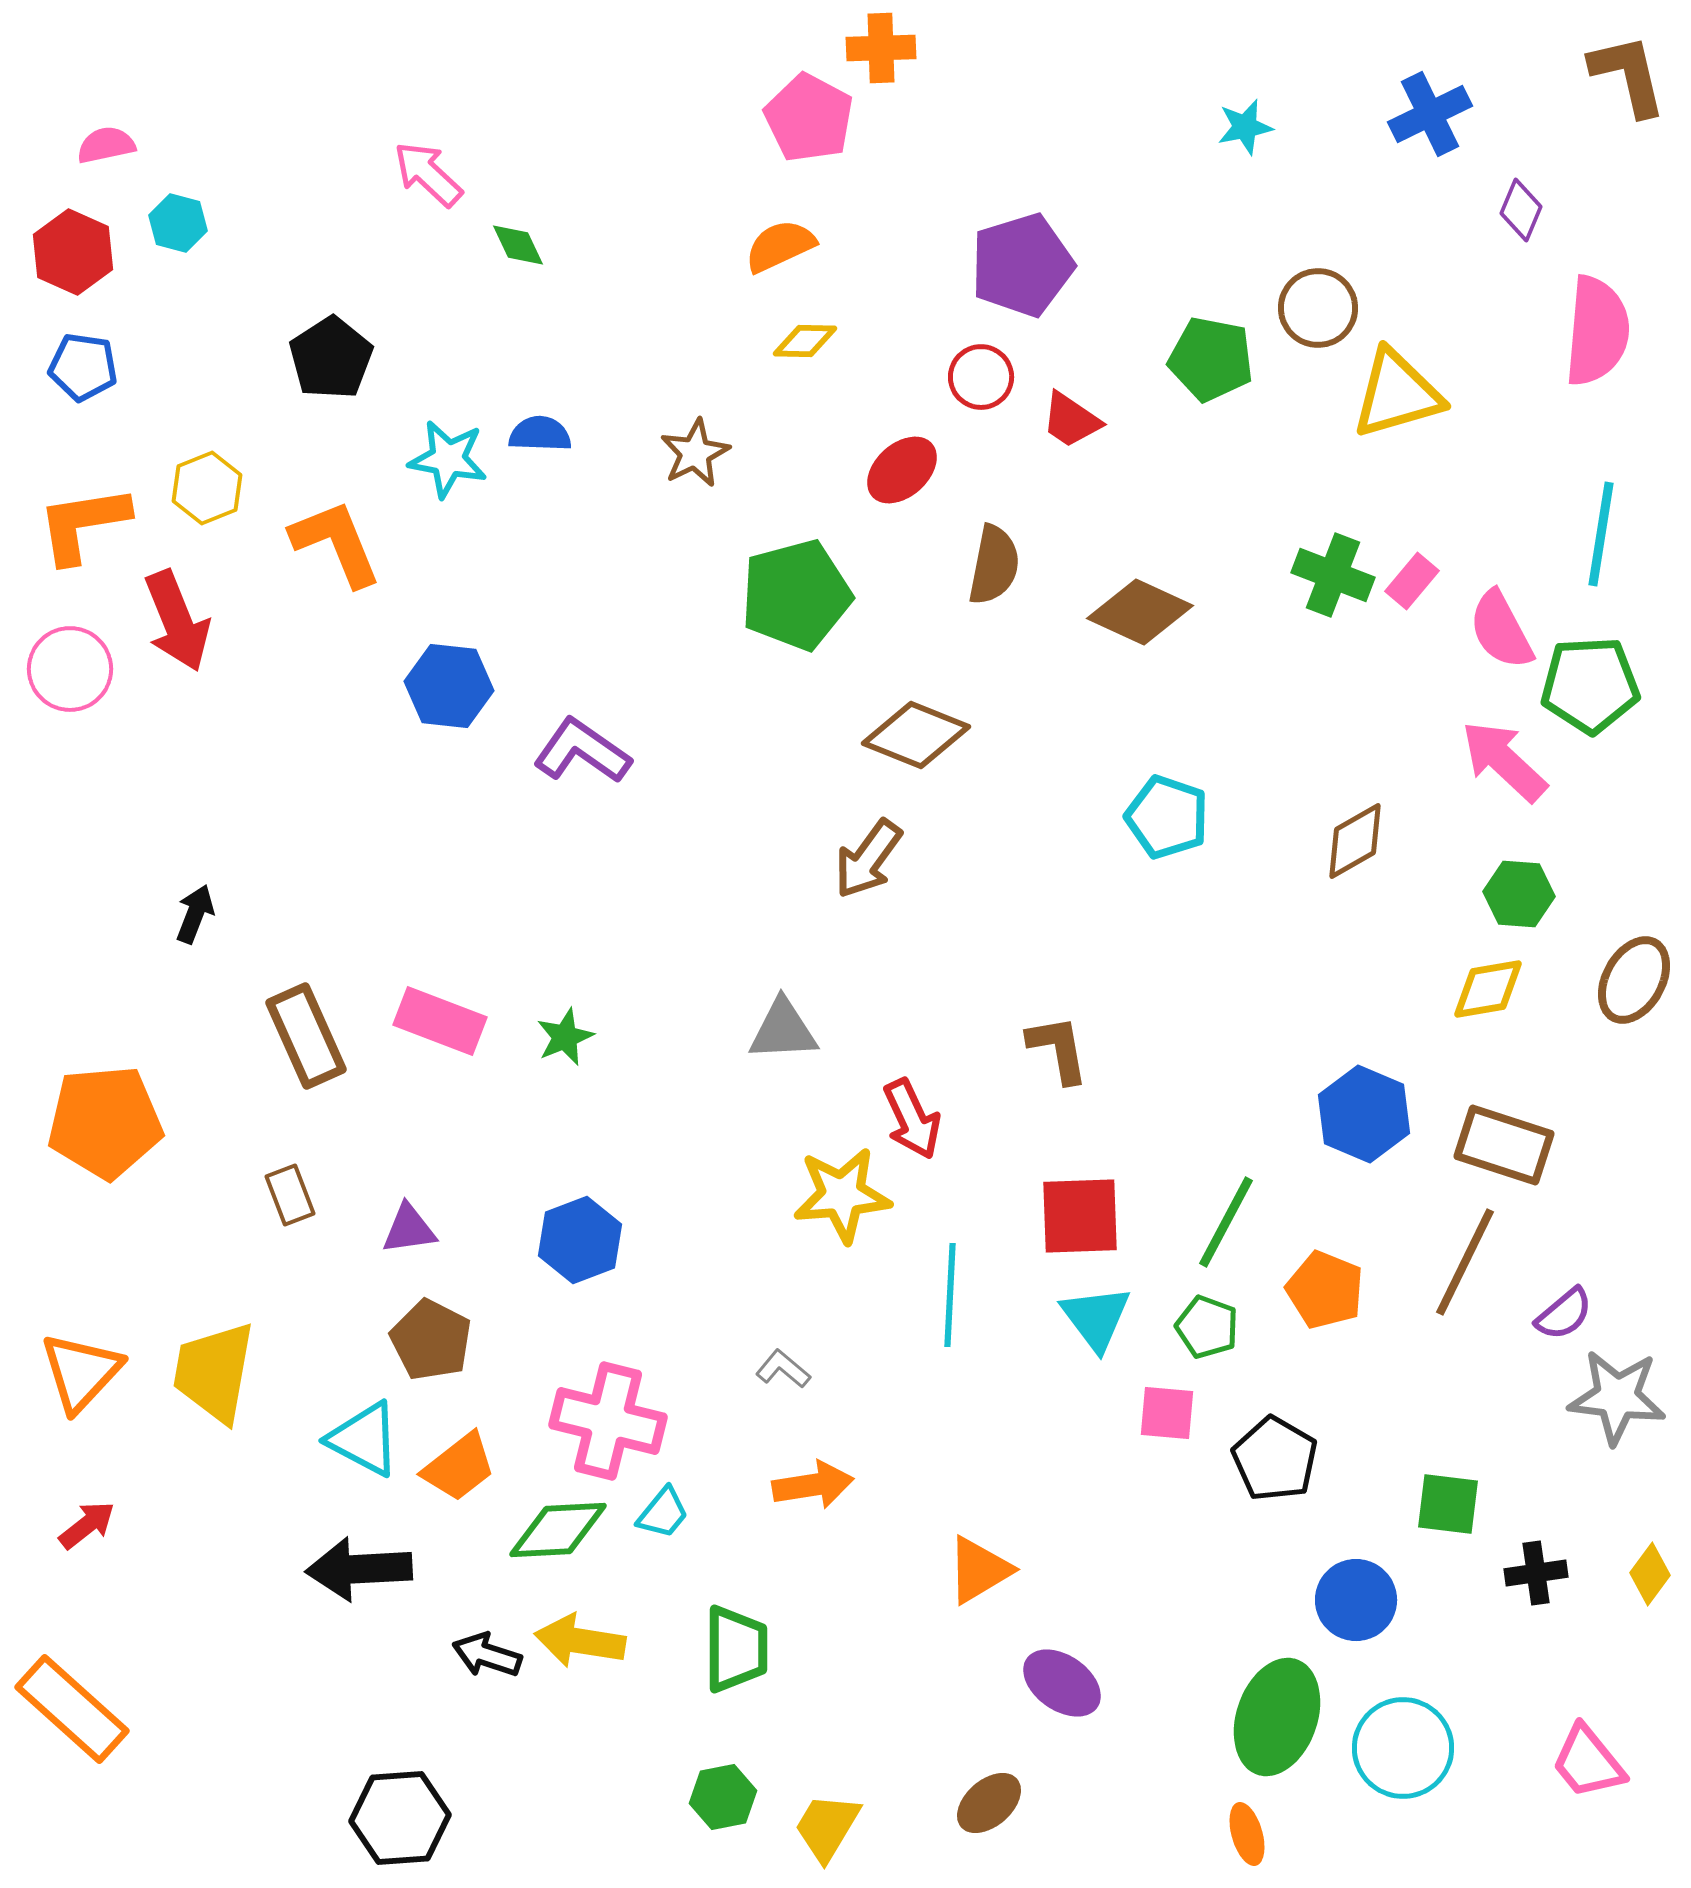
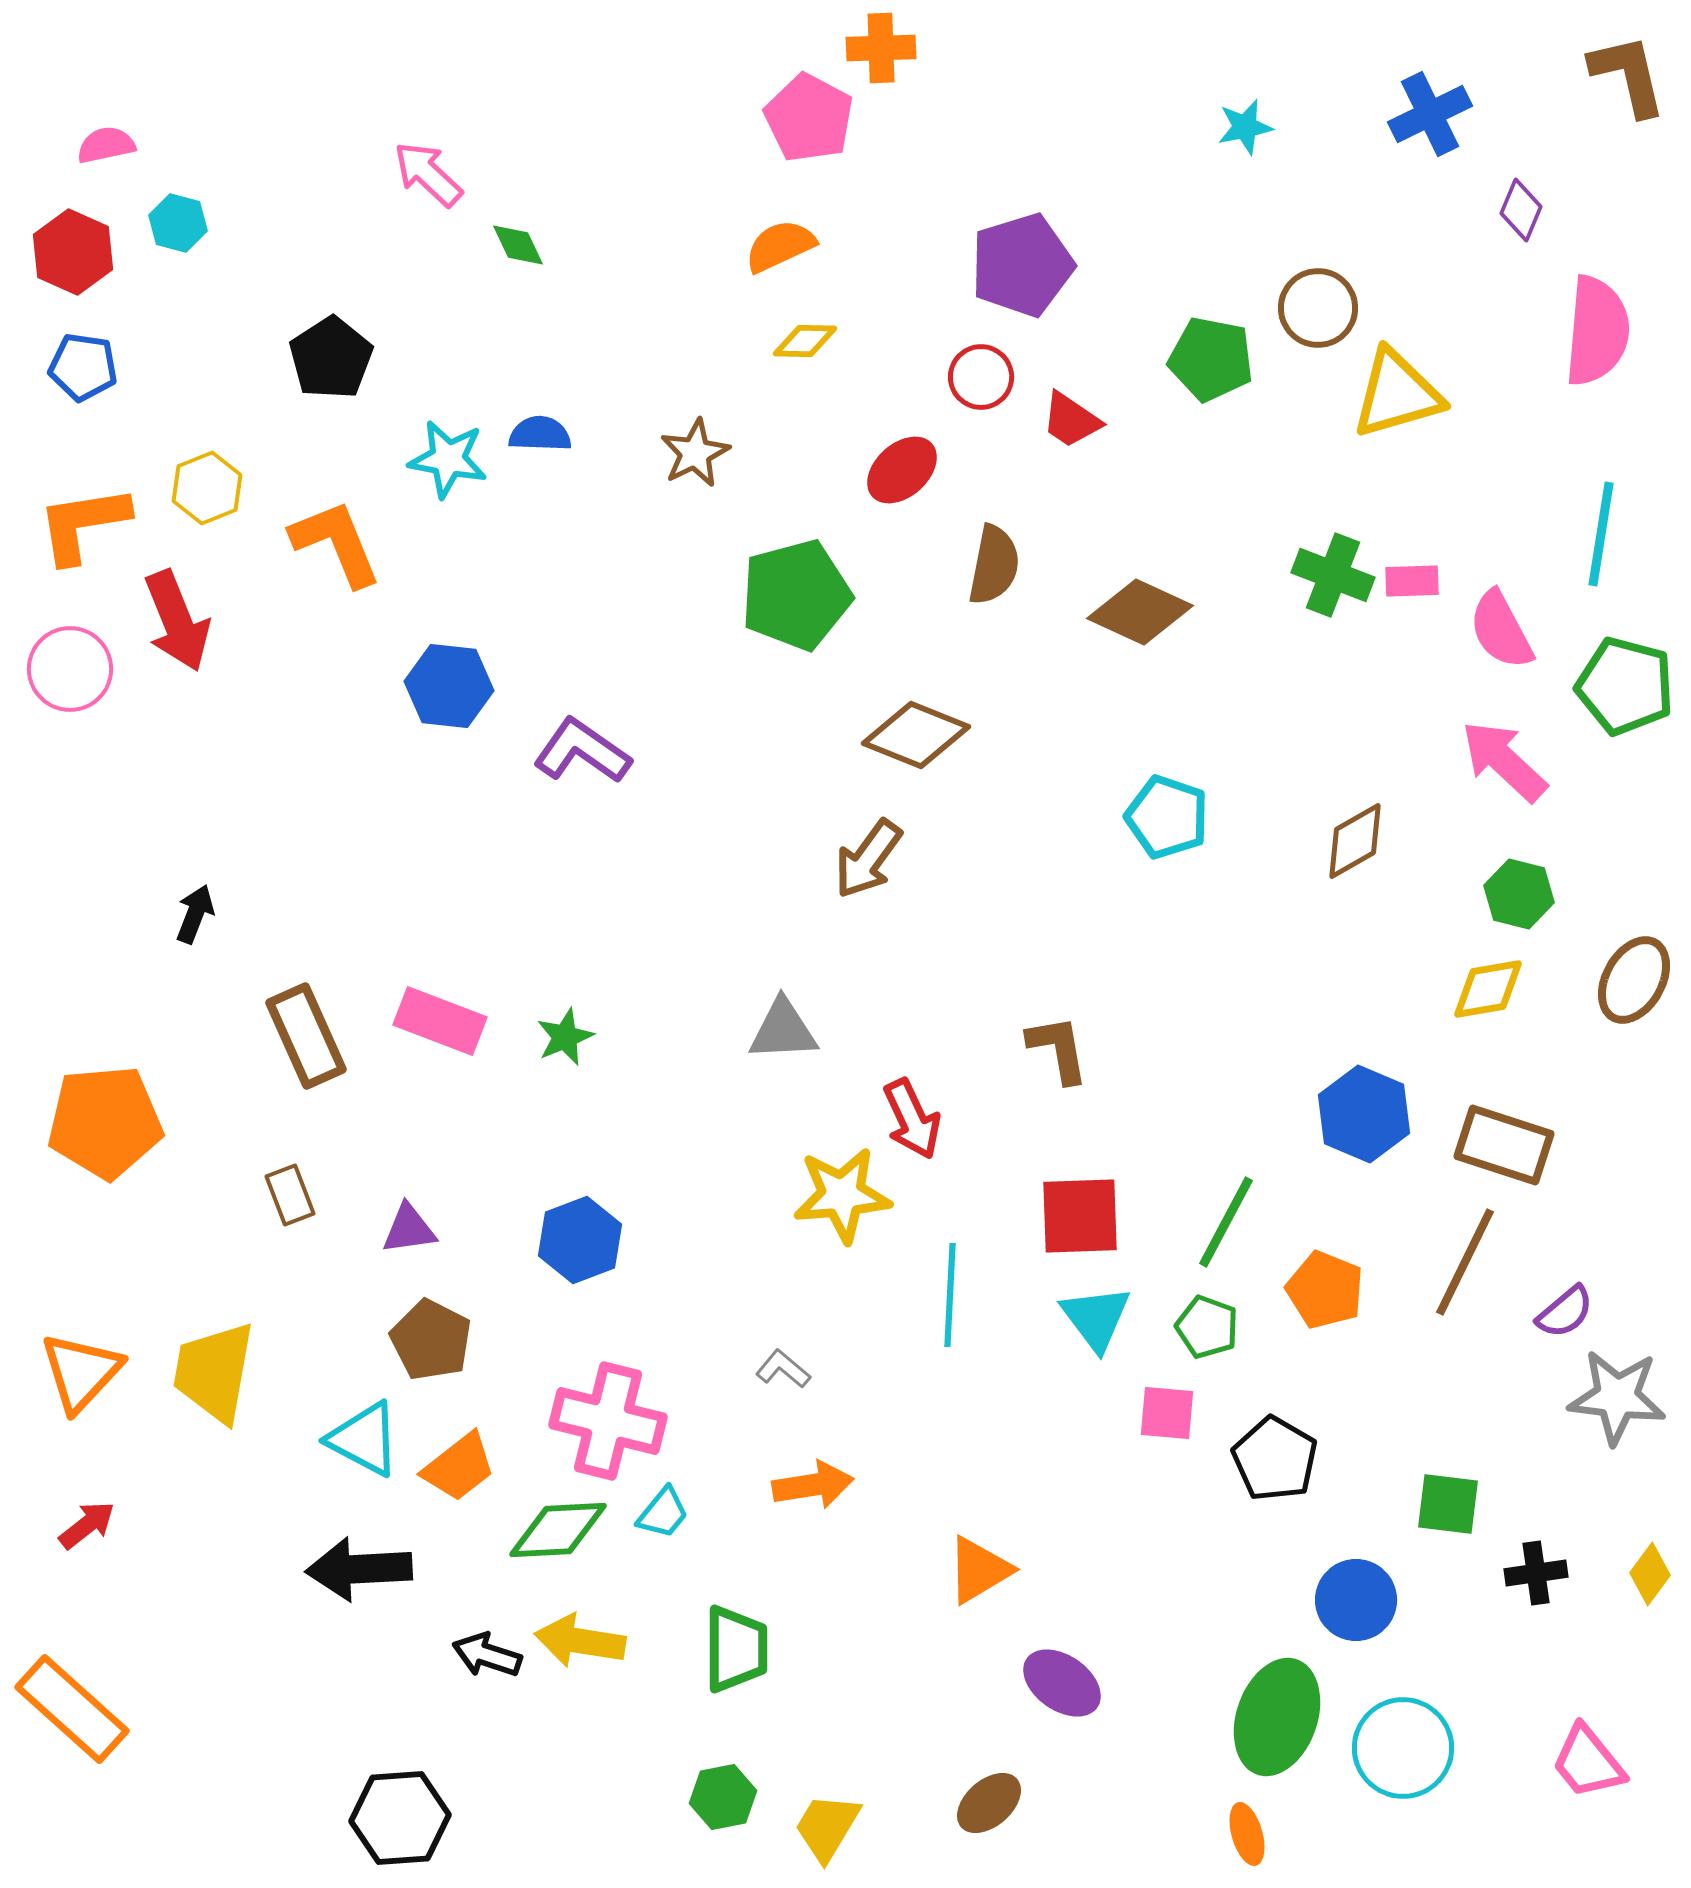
pink rectangle at (1412, 581): rotated 48 degrees clockwise
green pentagon at (1590, 685): moved 35 px right, 1 px down; rotated 18 degrees clockwise
green hexagon at (1519, 894): rotated 10 degrees clockwise
purple semicircle at (1564, 1314): moved 1 px right, 2 px up
